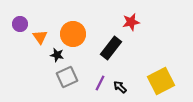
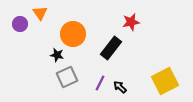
orange triangle: moved 24 px up
yellow square: moved 4 px right
